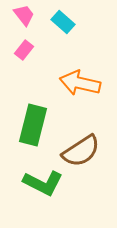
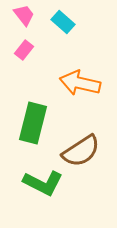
green rectangle: moved 2 px up
